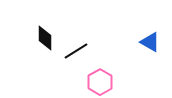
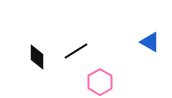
black diamond: moved 8 px left, 19 px down
